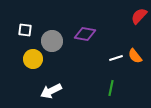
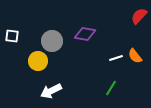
white square: moved 13 px left, 6 px down
yellow circle: moved 5 px right, 2 px down
green line: rotated 21 degrees clockwise
